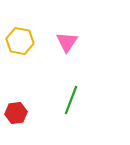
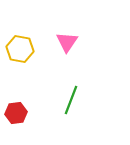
yellow hexagon: moved 8 px down
